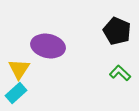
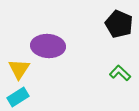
black pentagon: moved 2 px right, 7 px up
purple ellipse: rotated 8 degrees counterclockwise
cyan rectangle: moved 2 px right, 4 px down; rotated 10 degrees clockwise
